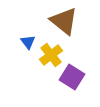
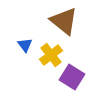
blue triangle: moved 3 px left, 3 px down
